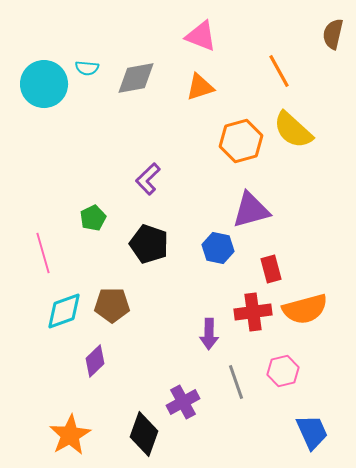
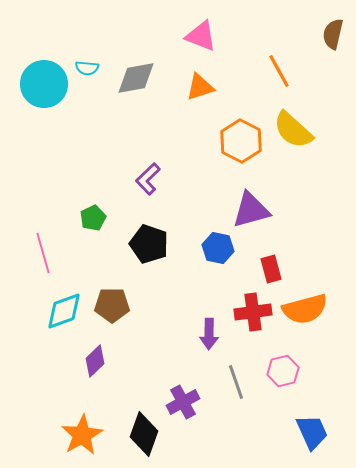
orange hexagon: rotated 18 degrees counterclockwise
orange star: moved 12 px right
